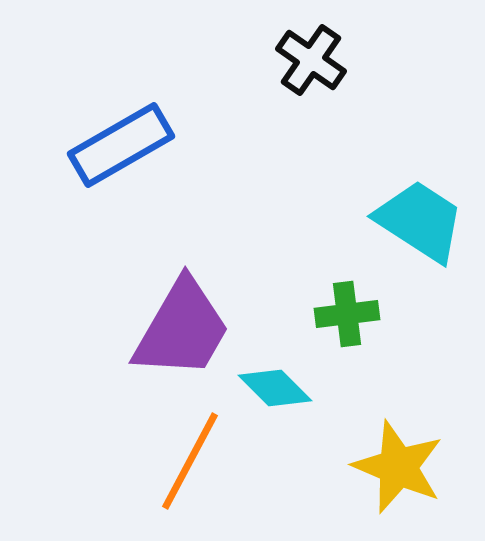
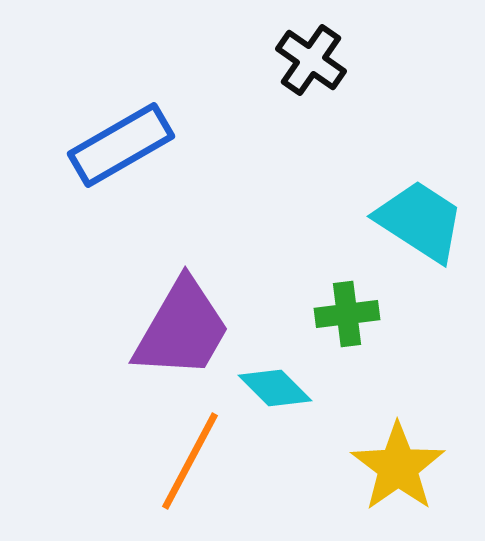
yellow star: rotated 14 degrees clockwise
